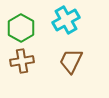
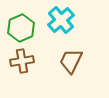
cyan cross: moved 5 px left; rotated 12 degrees counterclockwise
green hexagon: rotated 8 degrees clockwise
